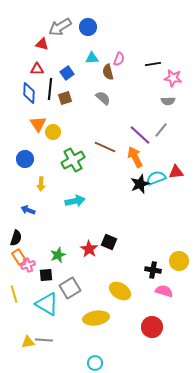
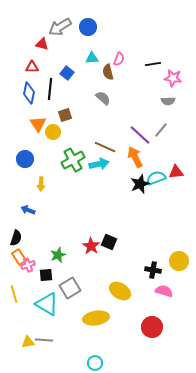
red triangle at (37, 69): moved 5 px left, 2 px up
blue square at (67, 73): rotated 16 degrees counterclockwise
blue diamond at (29, 93): rotated 10 degrees clockwise
brown square at (65, 98): moved 17 px down
cyan arrow at (75, 201): moved 24 px right, 37 px up
red star at (89, 249): moved 2 px right, 3 px up
